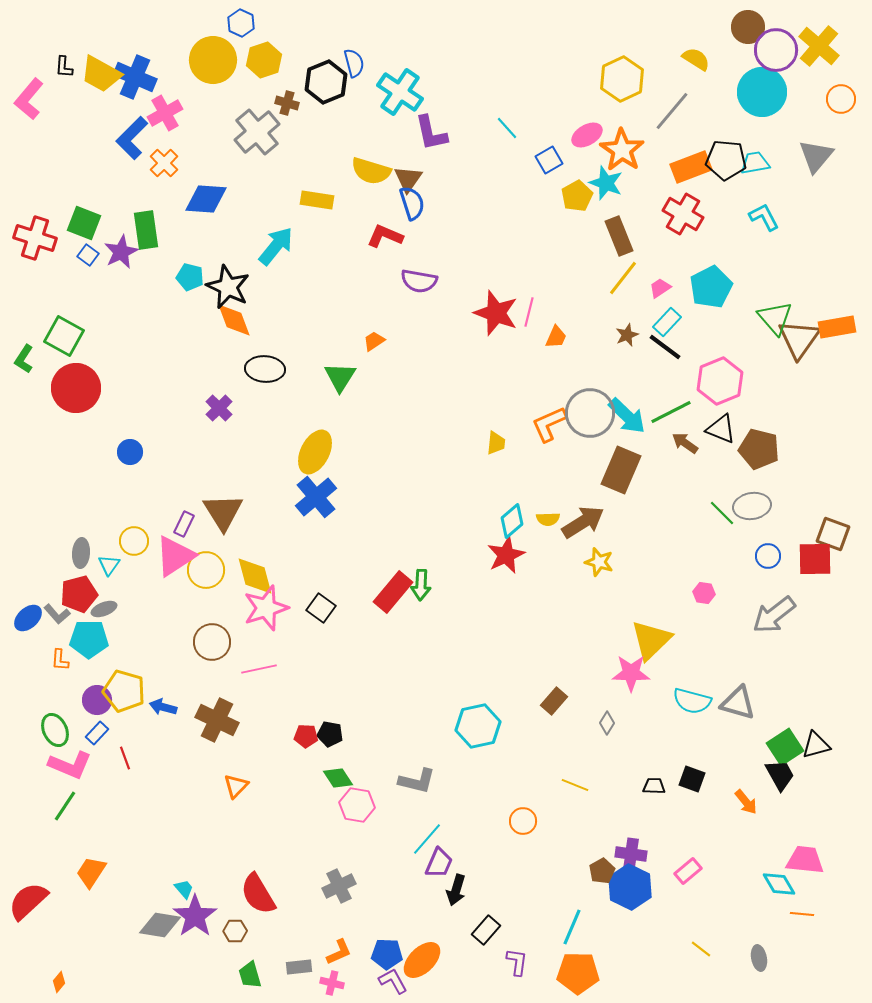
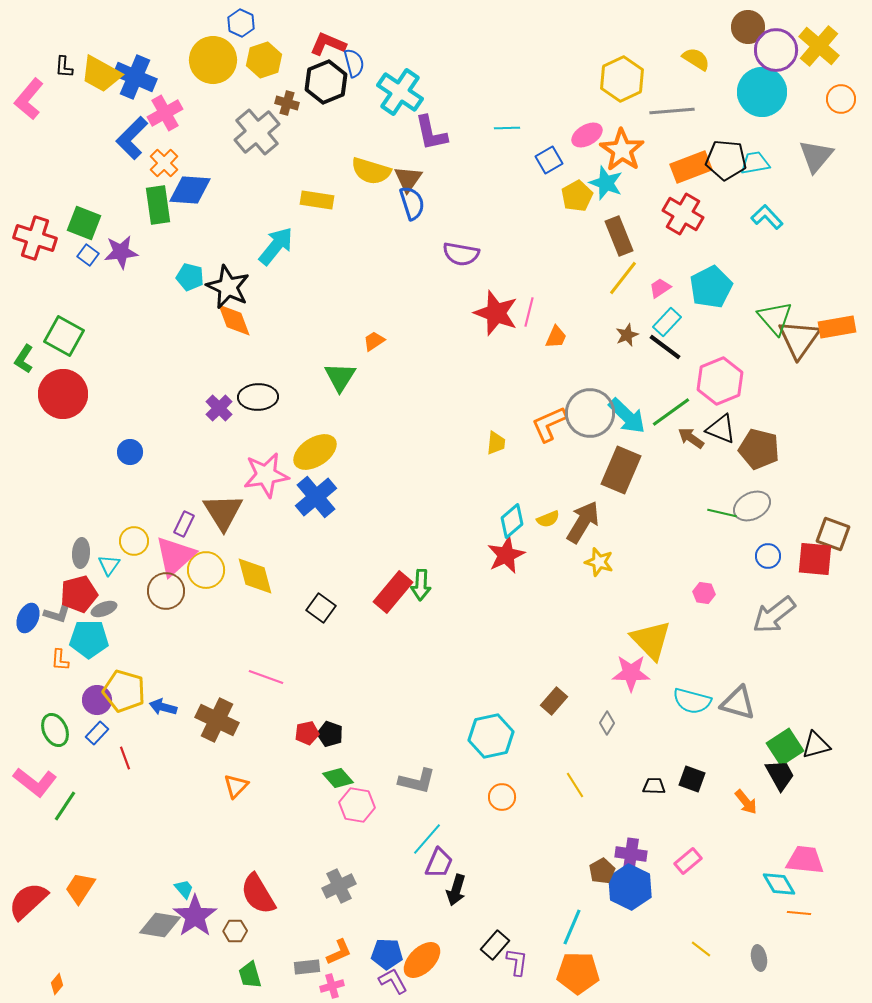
gray line at (672, 111): rotated 45 degrees clockwise
cyan line at (507, 128): rotated 50 degrees counterclockwise
blue diamond at (206, 199): moved 16 px left, 9 px up
cyan L-shape at (764, 217): moved 3 px right; rotated 16 degrees counterclockwise
green rectangle at (146, 230): moved 12 px right, 25 px up
red L-shape at (385, 236): moved 57 px left, 192 px up
purple star at (121, 252): rotated 20 degrees clockwise
purple semicircle at (419, 281): moved 42 px right, 27 px up
black ellipse at (265, 369): moved 7 px left, 28 px down; rotated 6 degrees counterclockwise
red circle at (76, 388): moved 13 px left, 6 px down
green line at (671, 412): rotated 9 degrees counterclockwise
brown arrow at (685, 443): moved 6 px right, 5 px up
yellow ellipse at (315, 452): rotated 30 degrees clockwise
gray ellipse at (752, 506): rotated 18 degrees counterclockwise
green line at (722, 513): rotated 32 degrees counterclockwise
yellow semicircle at (548, 519): rotated 20 degrees counterclockwise
brown arrow at (583, 522): rotated 27 degrees counterclockwise
pink triangle at (175, 556): rotated 9 degrees counterclockwise
red square at (815, 559): rotated 6 degrees clockwise
pink star at (266, 608): moved 133 px up; rotated 9 degrees clockwise
gray L-shape at (57, 614): rotated 32 degrees counterclockwise
blue ellipse at (28, 618): rotated 24 degrees counterclockwise
yellow triangle at (651, 640): rotated 30 degrees counterclockwise
brown circle at (212, 642): moved 46 px left, 51 px up
pink line at (259, 669): moved 7 px right, 8 px down; rotated 32 degrees clockwise
cyan hexagon at (478, 726): moved 13 px right, 10 px down
black pentagon at (330, 734): rotated 10 degrees clockwise
red pentagon at (306, 736): moved 1 px right, 3 px up; rotated 15 degrees counterclockwise
pink L-shape at (70, 765): moved 35 px left, 17 px down; rotated 15 degrees clockwise
green diamond at (338, 778): rotated 8 degrees counterclockwise
yellow line at (575, 785): rotated 36 degrees clockwise
orange circle at (523, 821): moved 21 px left, 24 px up
pink rectangle at (688, 871): moved 10 px up
orange trapezoid at (91, 872): moved 11 px left, 16 px down
orange line at (802, 914): moved 3 px left, 1 px up
black rectangle at (486, 930): moved 9 px right, 15 px down
gray rectangle at (299, 967): moved 8 px right
orange diamond at (59, 982): moved 2 px left, 2 px down
pink cross at (332, 983): moved 3 px down; rotated 30 degrees counterclockwise
